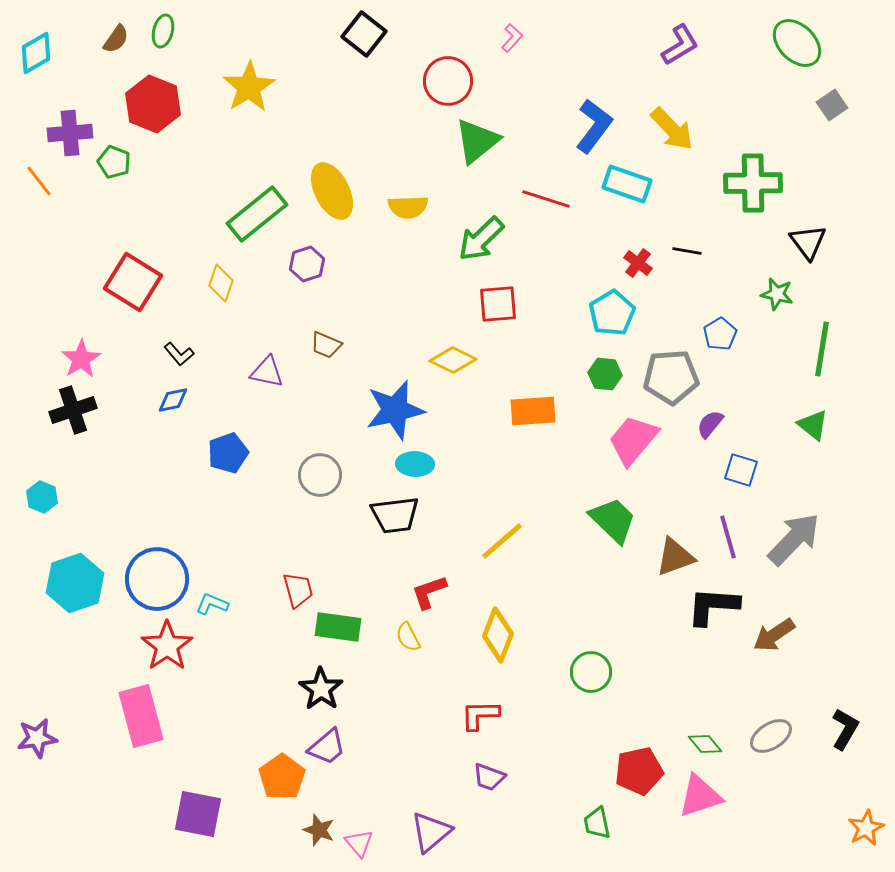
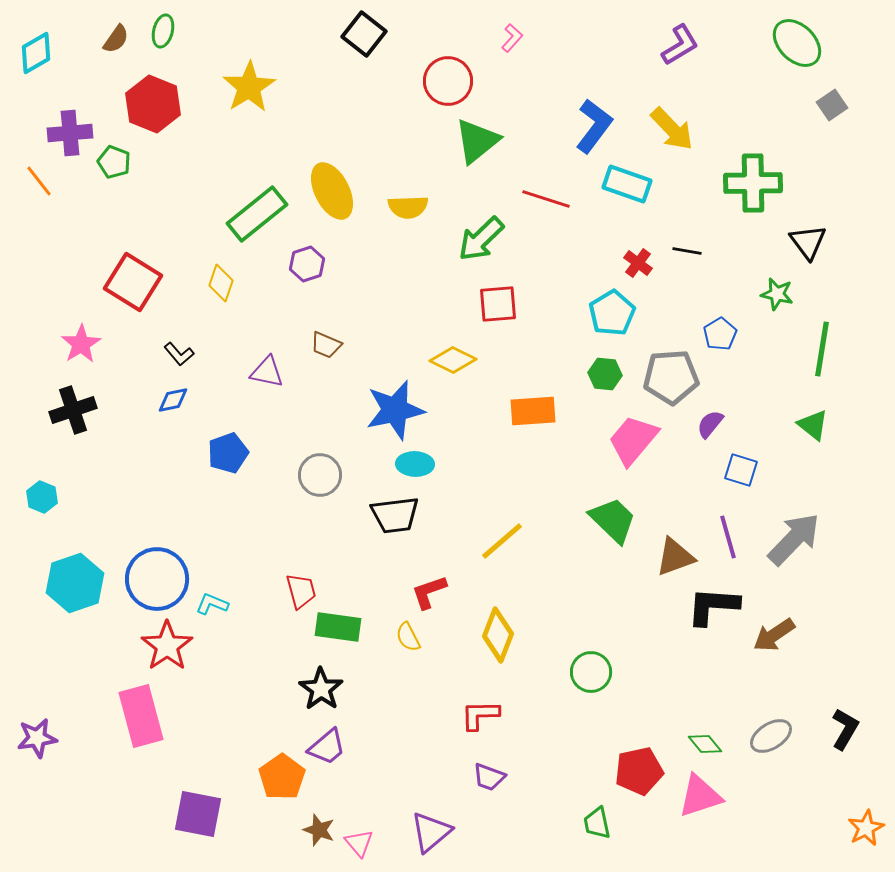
pink star at (81, 359): moved 15 px up
red trapezoid at (298, 590): moved 3 px right, 1 px down
